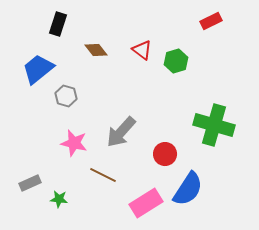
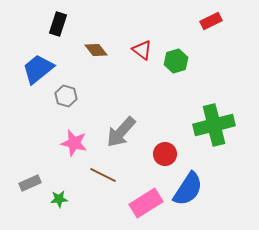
green cross: rotated 30 degrees counterclockwise
green star: rotated 12 degrees counterclockwise
